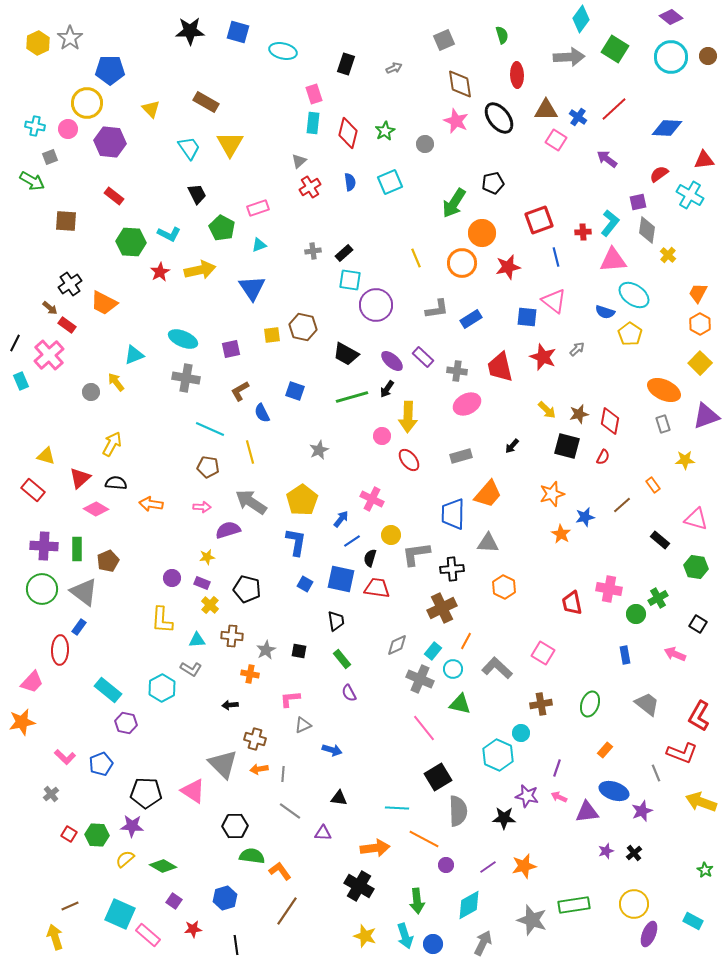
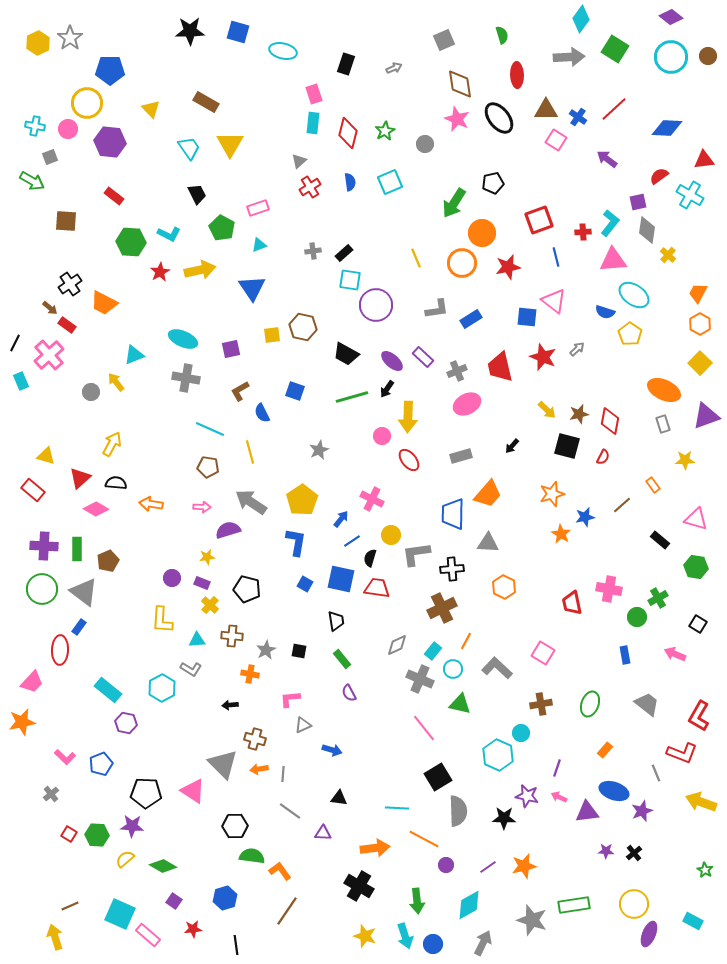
pink star at (456, 121): moved 1 px right, 2 px up
red semicircle at (659, 174): moved 2 px down
gray cross at (457, 371): rotated 30 degrees counterclockwise
green circle at (636, 614): moved 1 px right, 3 px down
purple star at (606, 851): rotated 21 degrees clockwise
